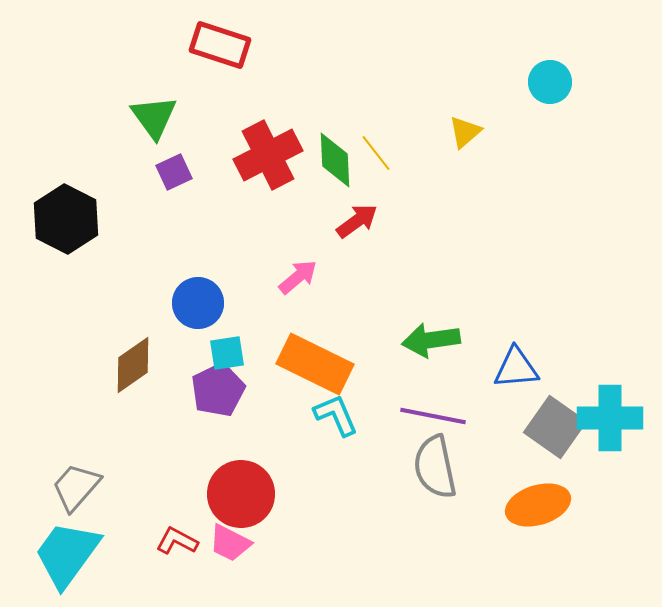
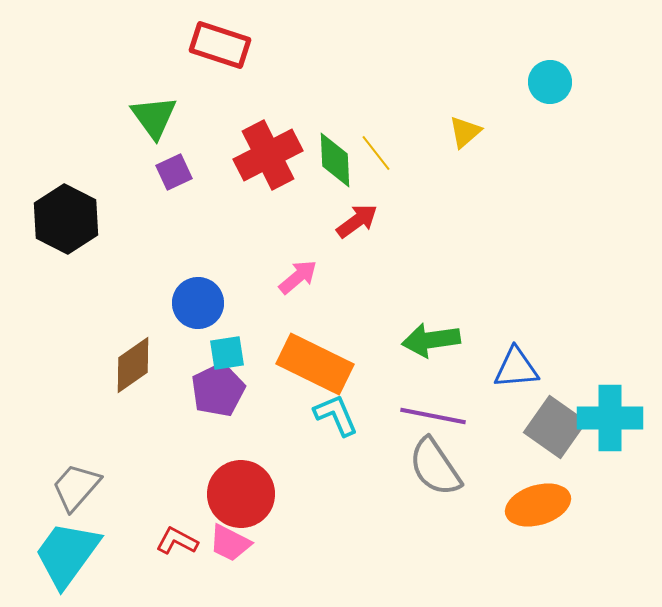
gray semicircle: rotated 22 degrees counterclockwise
